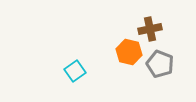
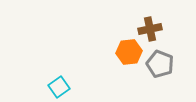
orange hexagon: rotated 20 degrees counterclockwise
cyan square: moved 16 px left, 16 px down
